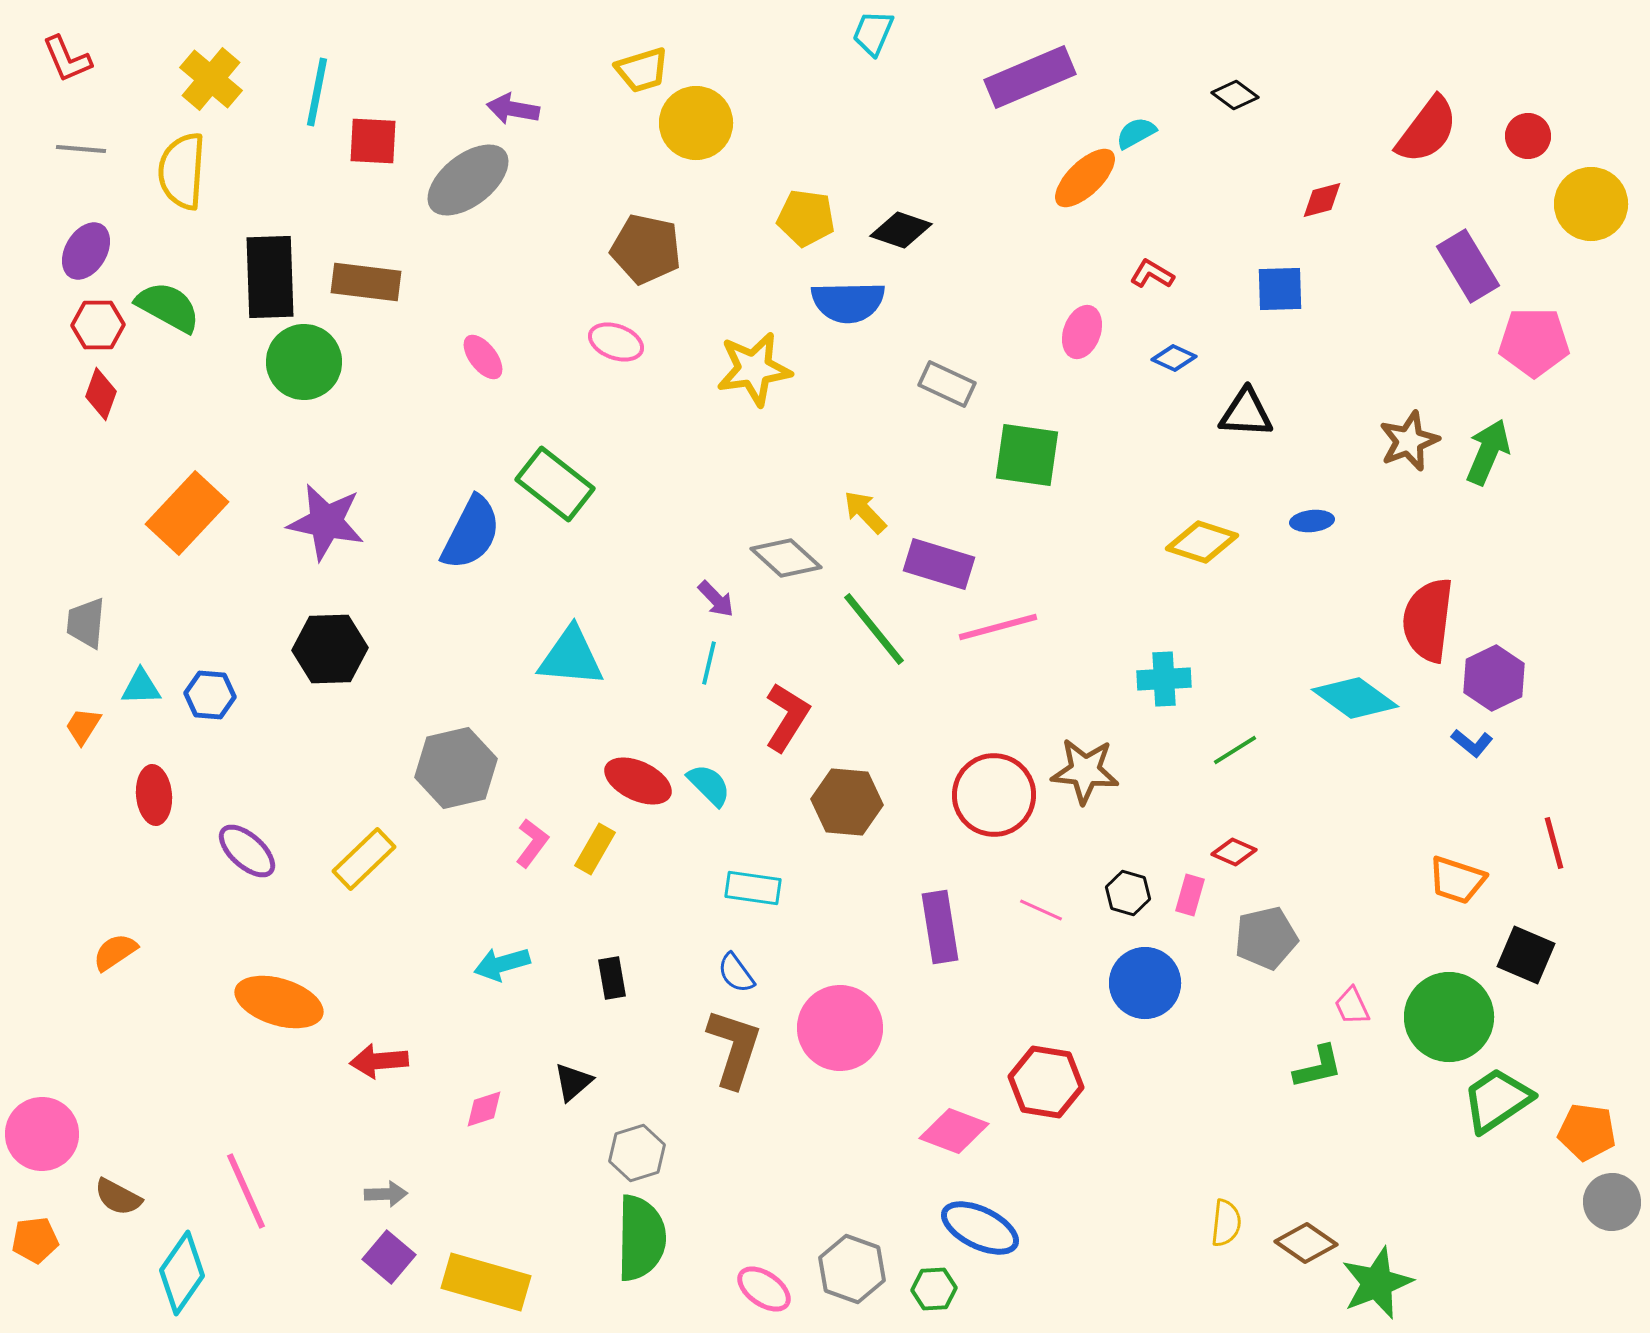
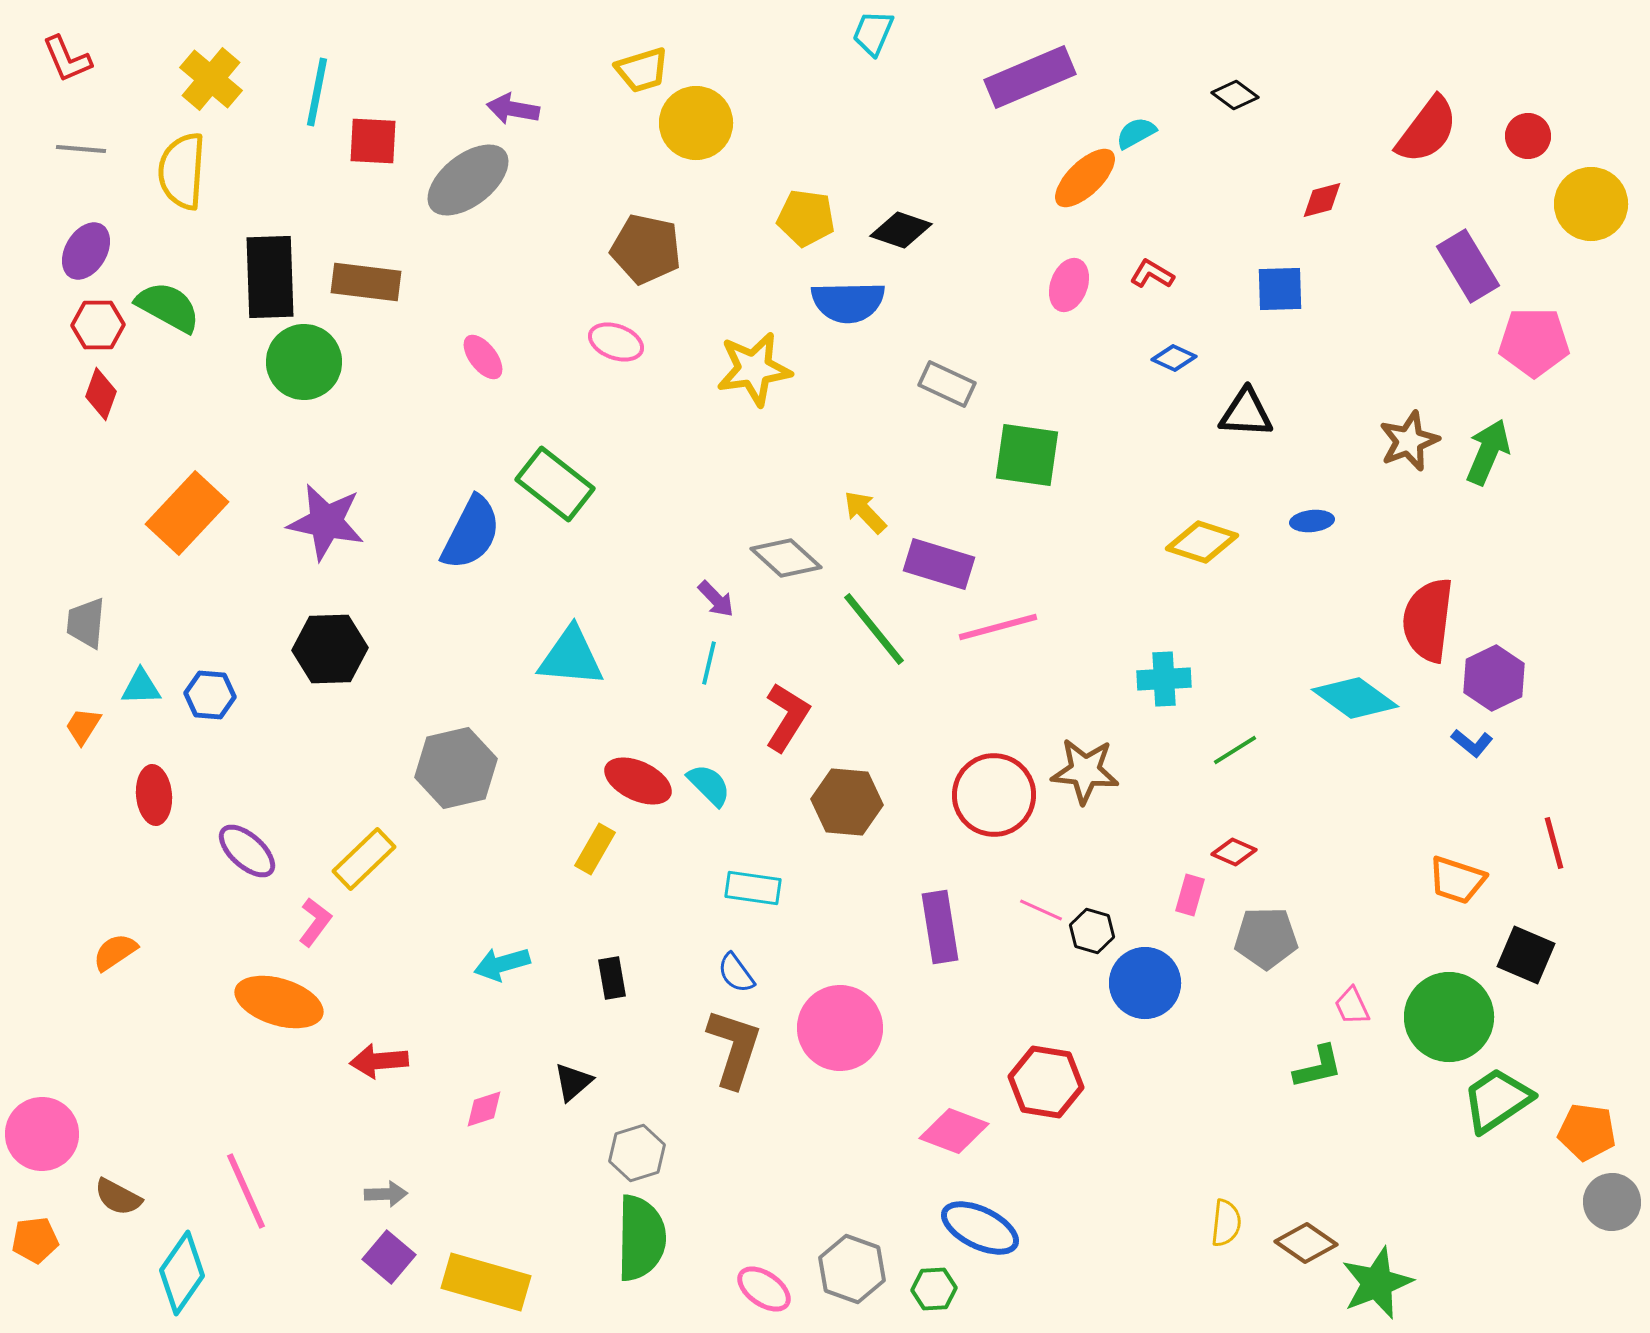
pink ellipse at (1082, 332): moved 13 px left, 47 px up
pink L-shape at (532, 843): moved 217 px left, 79 px down
black hexagon at (1128, 893): moved 36 px left, 38 px down
gray pentagon at (1266, 938): rotated 12 degrees clockwise
